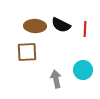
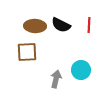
red line: moved 4 px right, 4 px up
cyan circle: moved 2 px left
gray arrow: rotated 24 degrees clockwise
